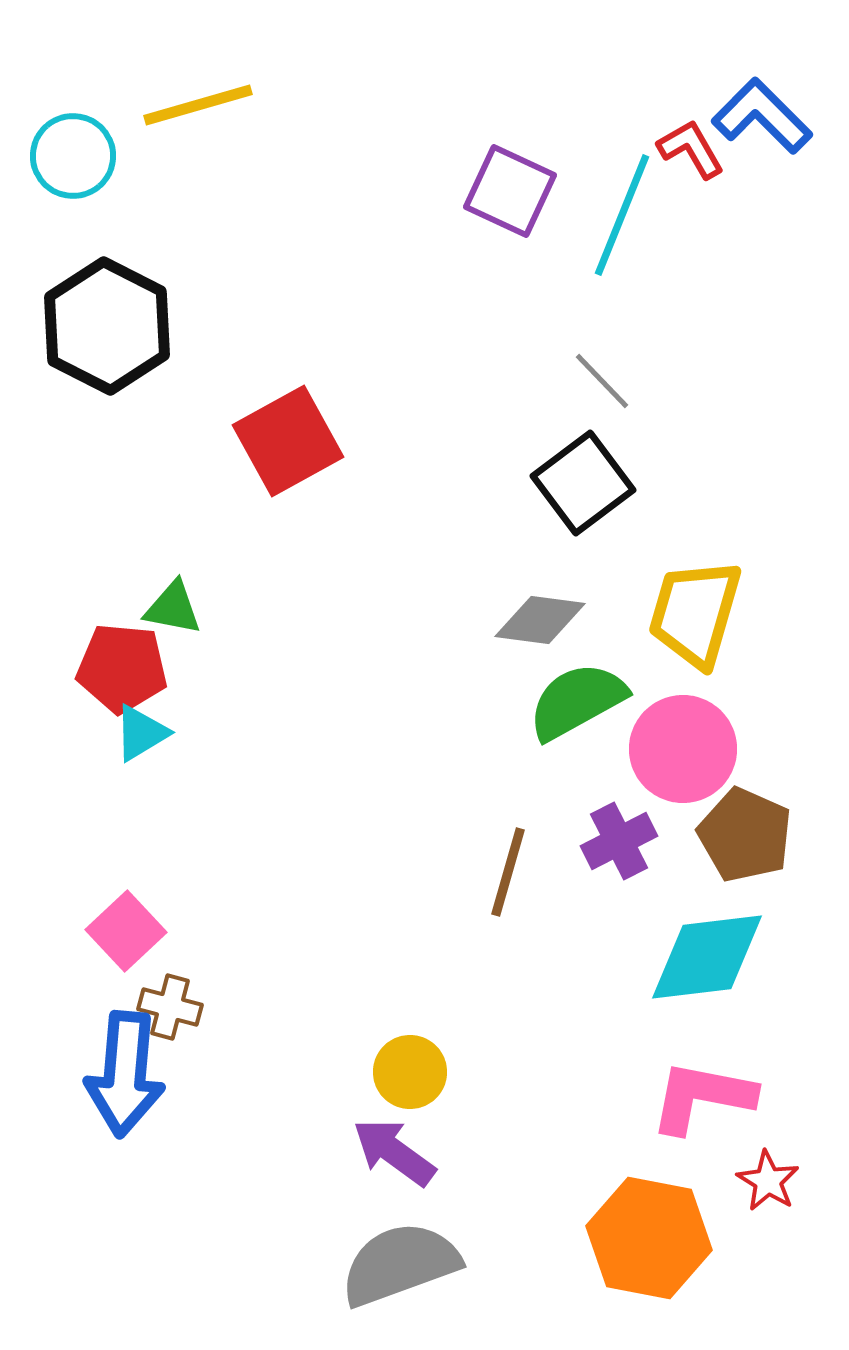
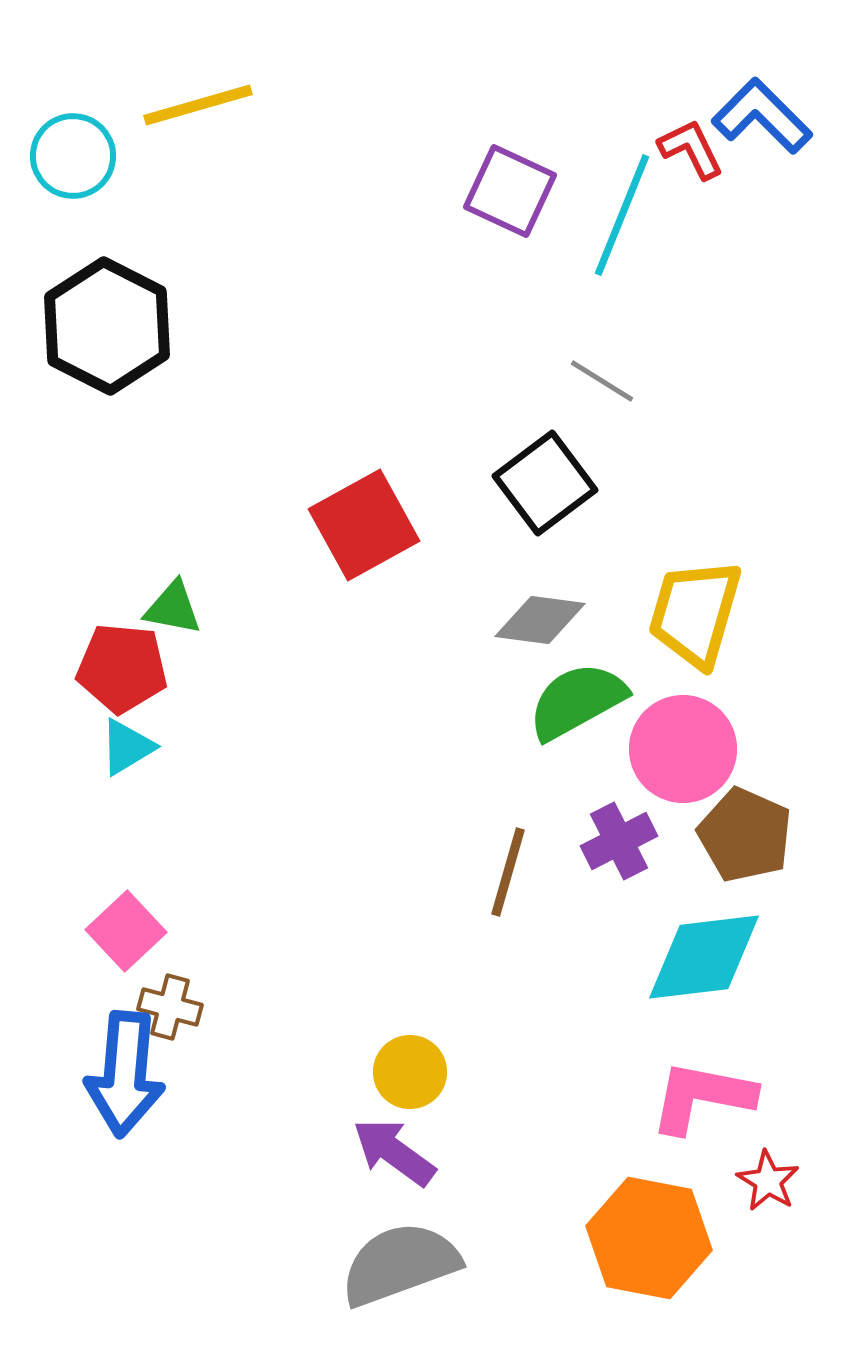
red L-shape: rotated 4 degrees clockwise
gray line: rotated 14 degrees counterclockwise
red square: moved 76 px right, 84 px down
black square: moved 38 px left
cyan triangle: moved 14 px left, 14 px down
cyan diamond: moved 3 px left
